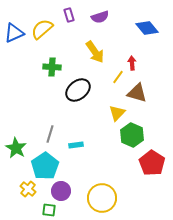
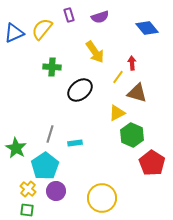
yellow semicircle: rotated 10 degrees counterclockwise
black ellipse: moved 2 px right
yellow triangle: rotated 18 degrees clockwise
cyan rectangle: moved 1 px left, 2 px up
purple circle: moved 5 px left
green square: moved 22 px left
